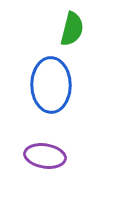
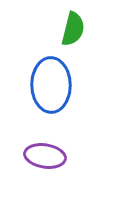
green semicircle: moved 1 px right
